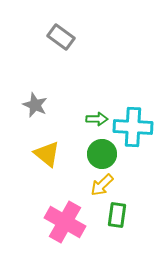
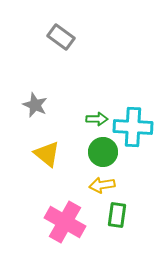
green circle: moved 1 px right, 2 px up
yellow arrow: rotated 35 degrees clockwise
